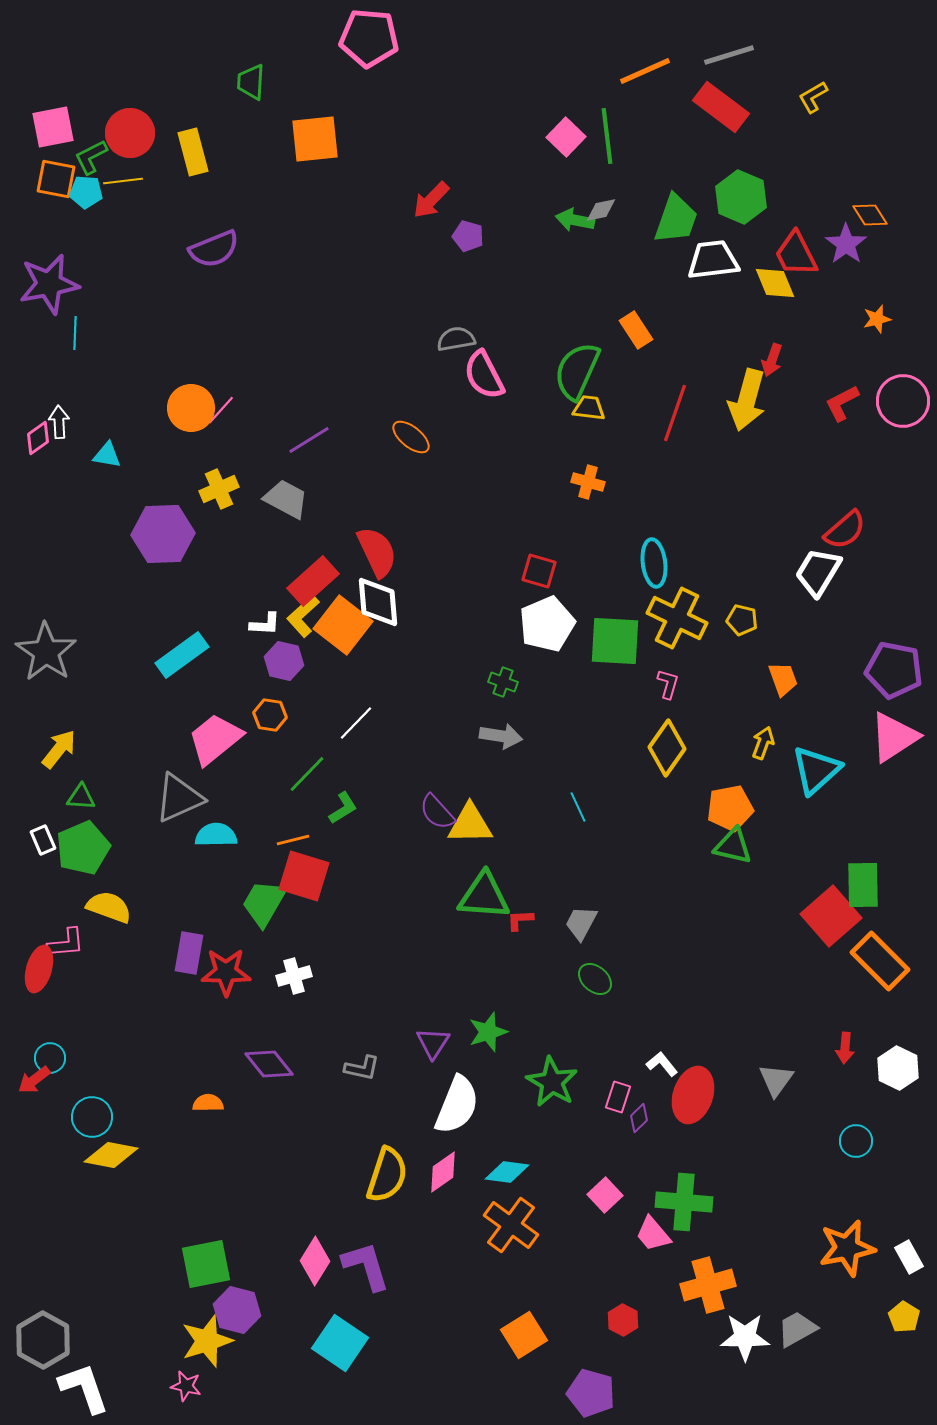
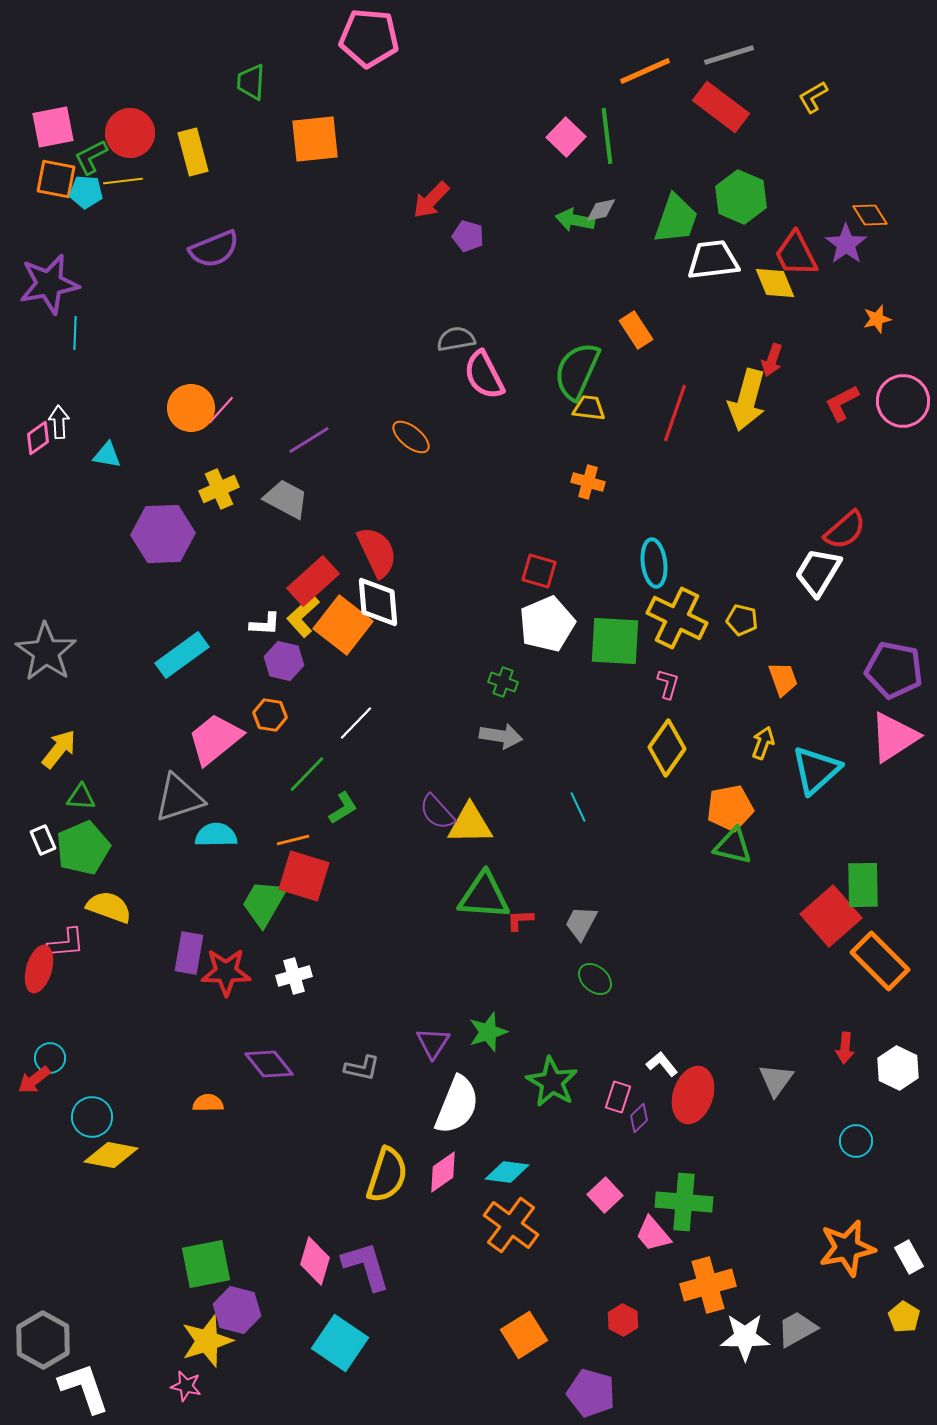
gray triangle at (179, 798): rotated 6 degrees clockwise
pink diamond at (315, 1261): rotated 15 degrees counterclockwise
